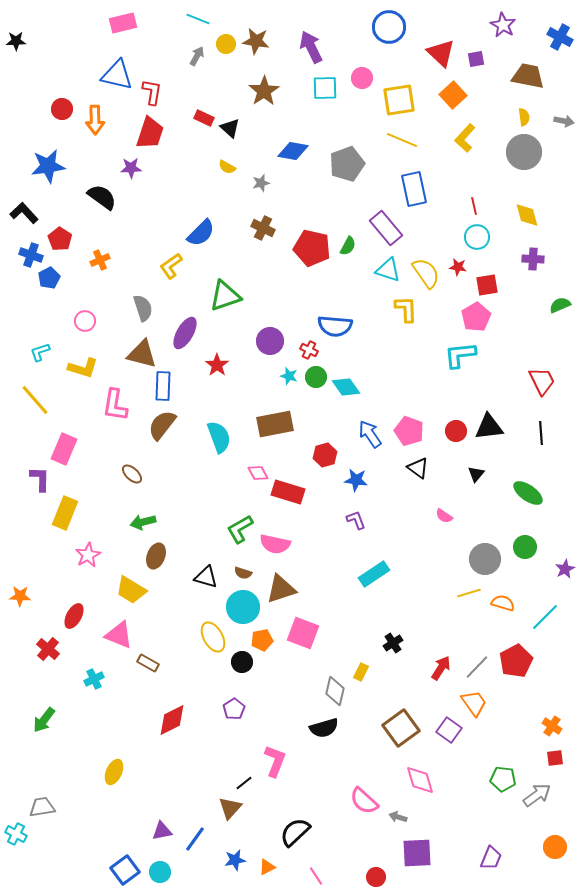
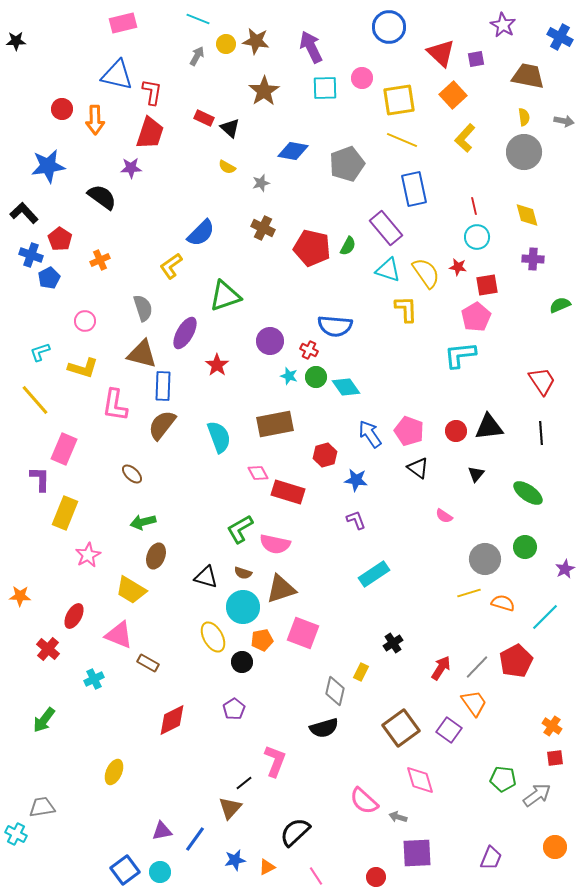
red trapezoid at (542, 381): rotated 8 degrees counterclockwise
